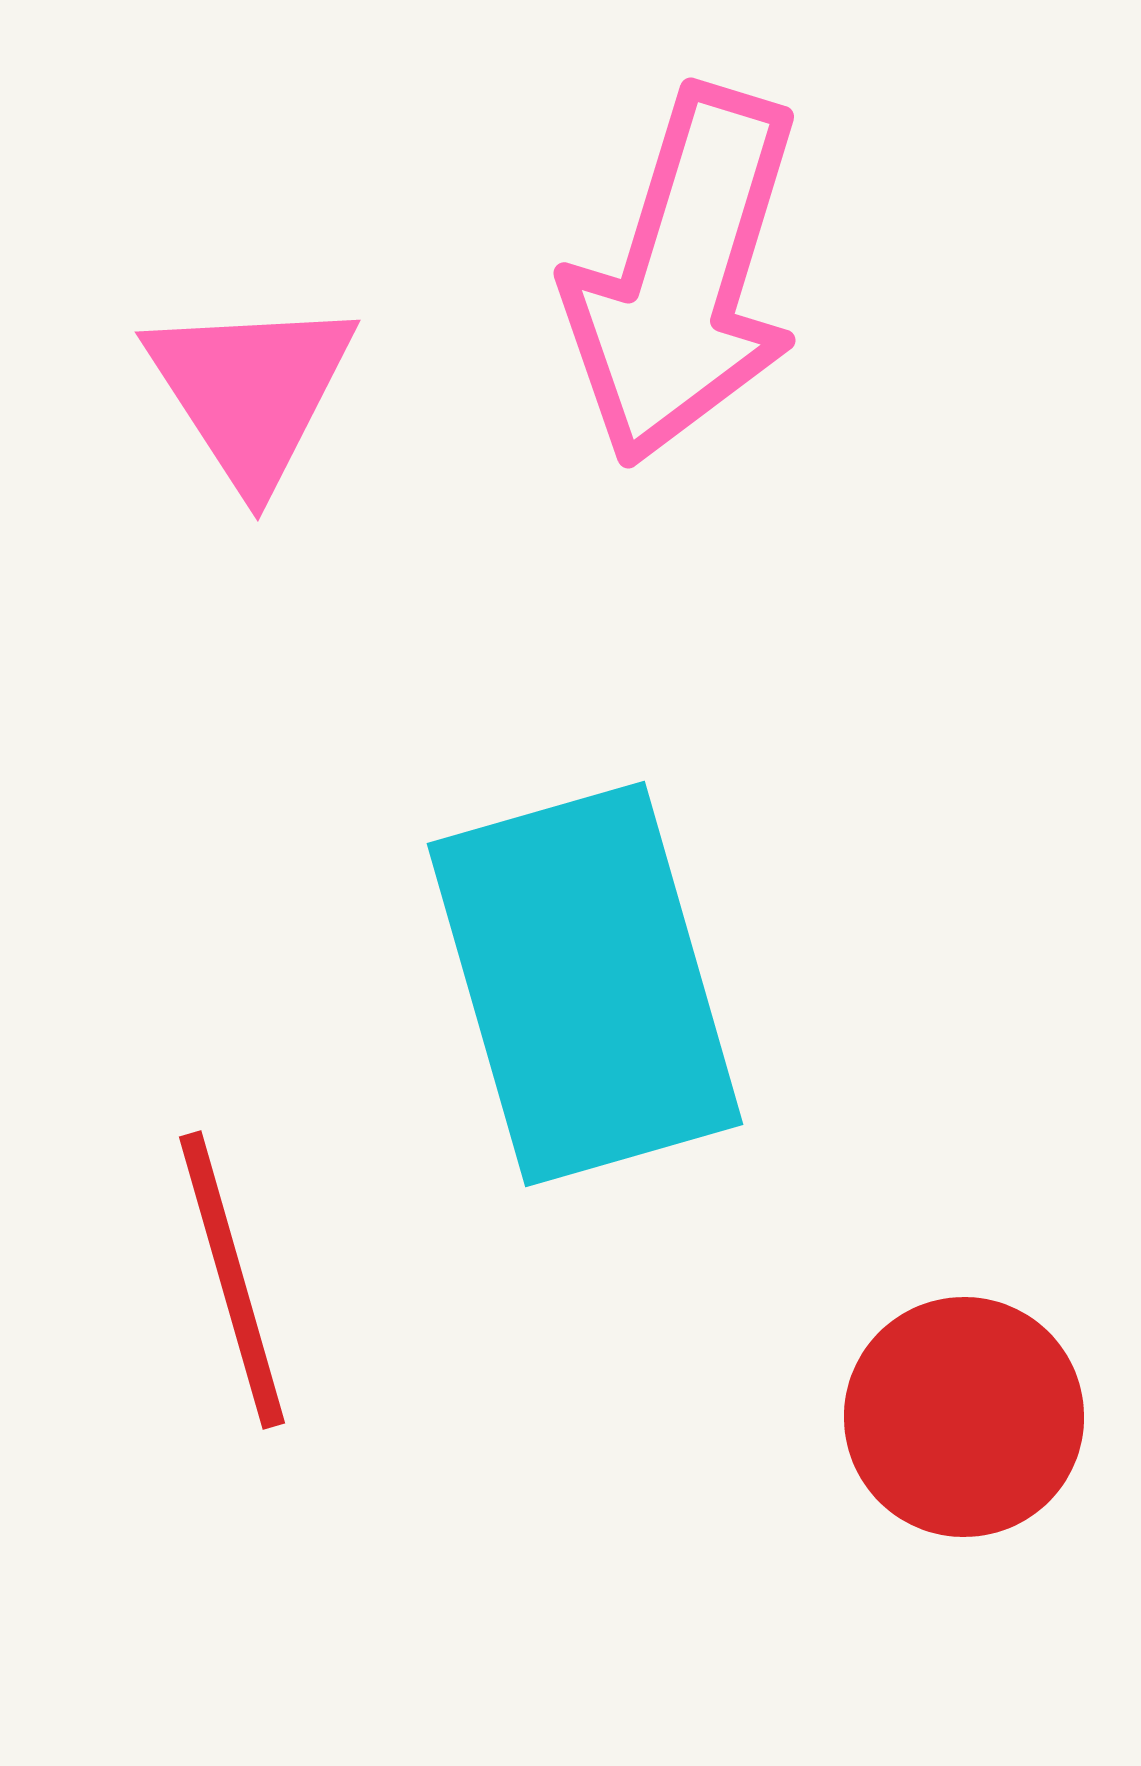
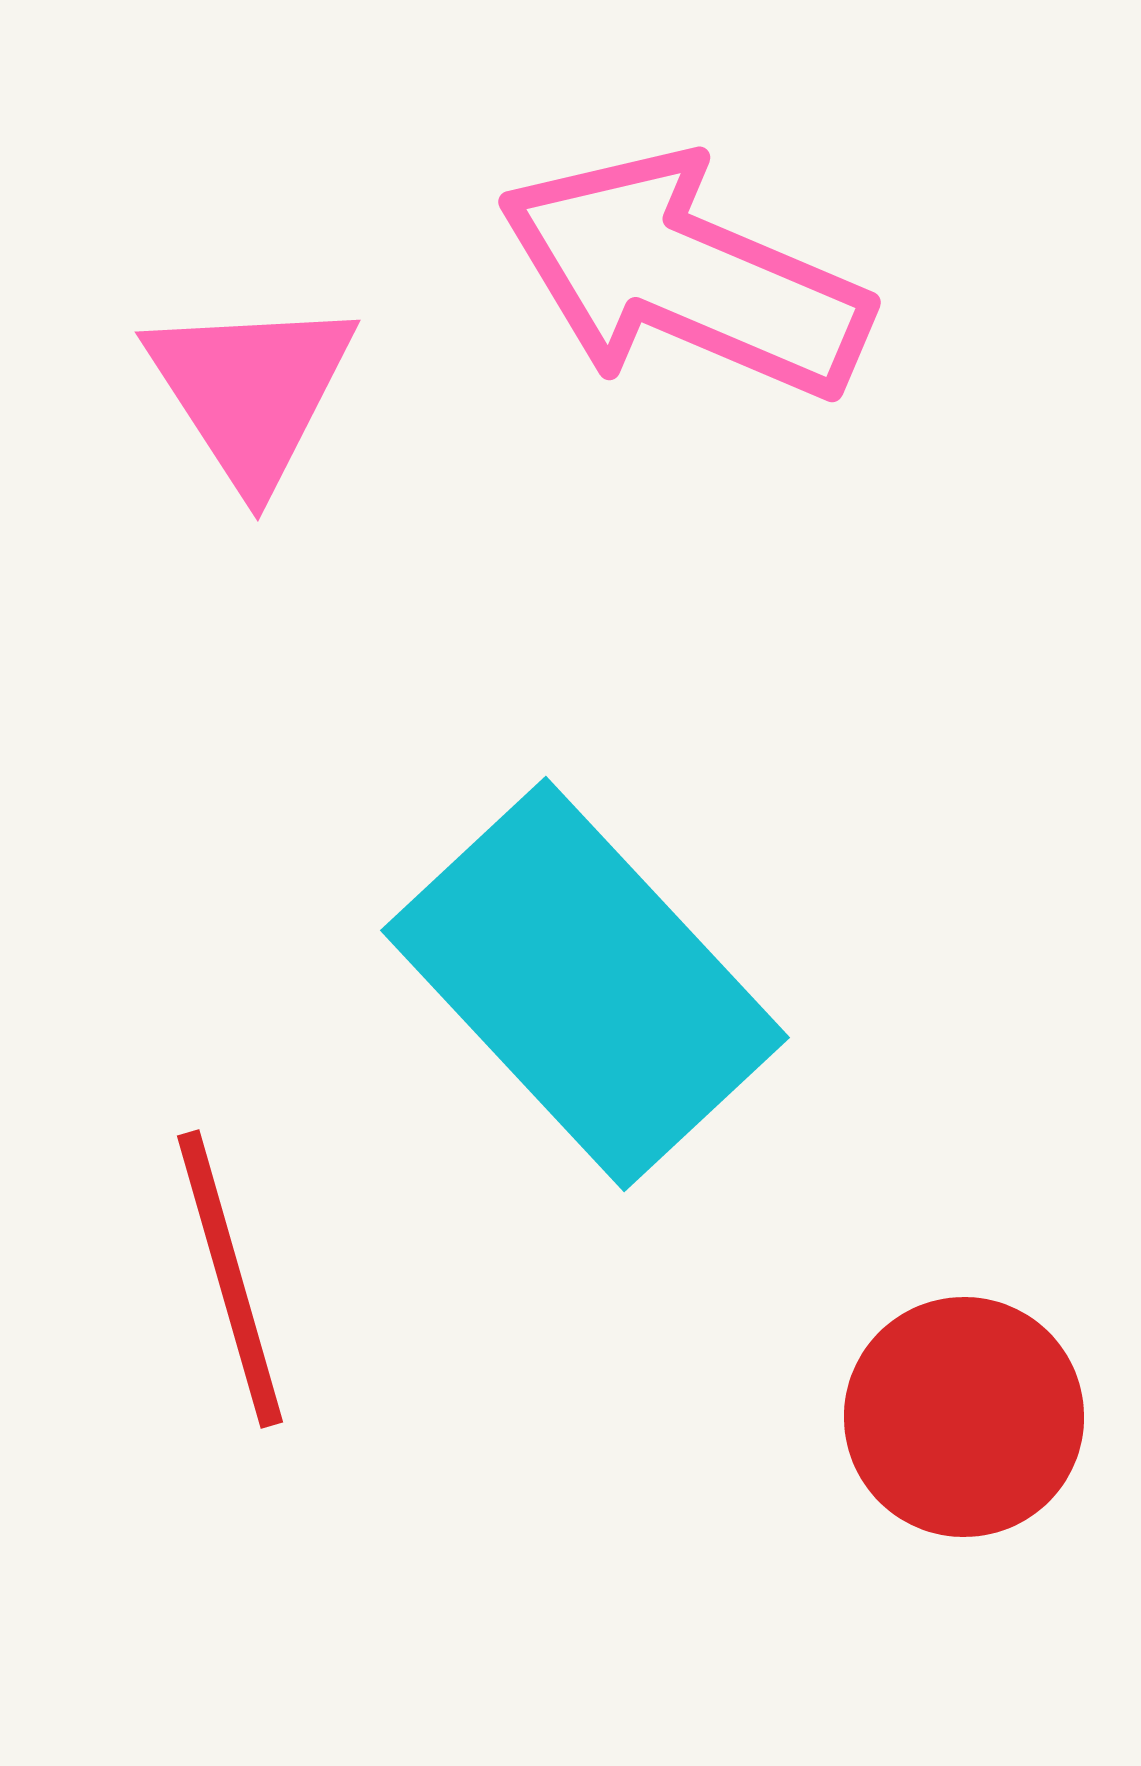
pink arrow: rotated 96 degrees clockwise
cyan rectangle: rotated 27 degrees counterclockwise
red line: moved 2 px left, 1 px up
